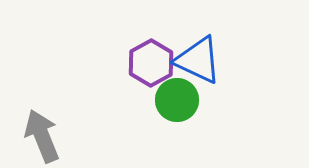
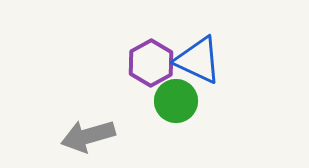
green circle: moved 1 px left, 1 px down
gray arrow: moved 46 px right; rotated 84 degrees counterclockwise
